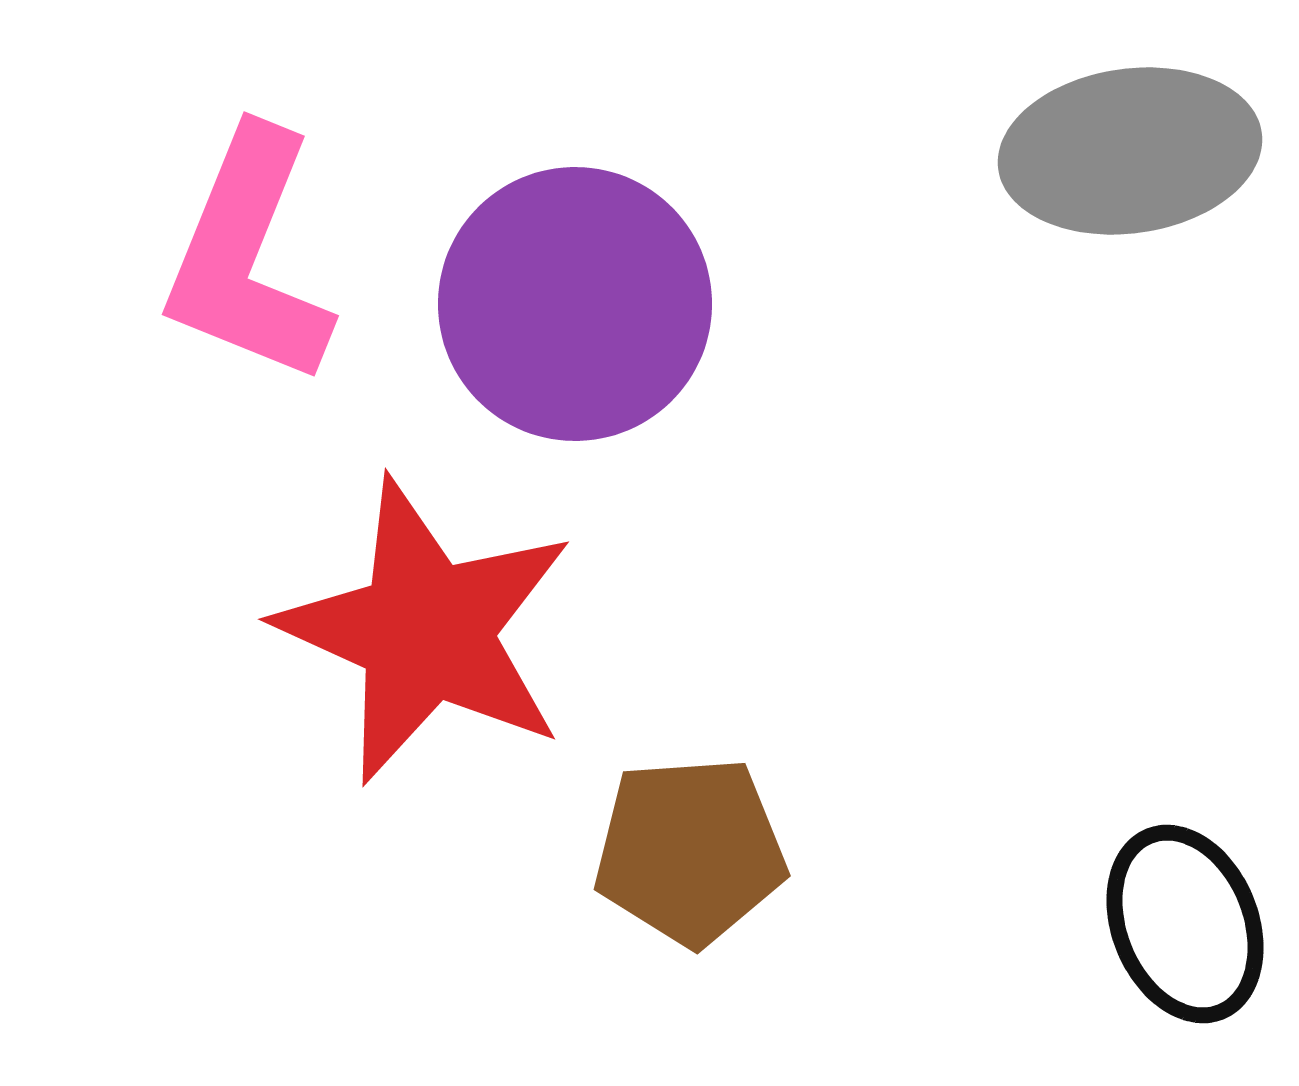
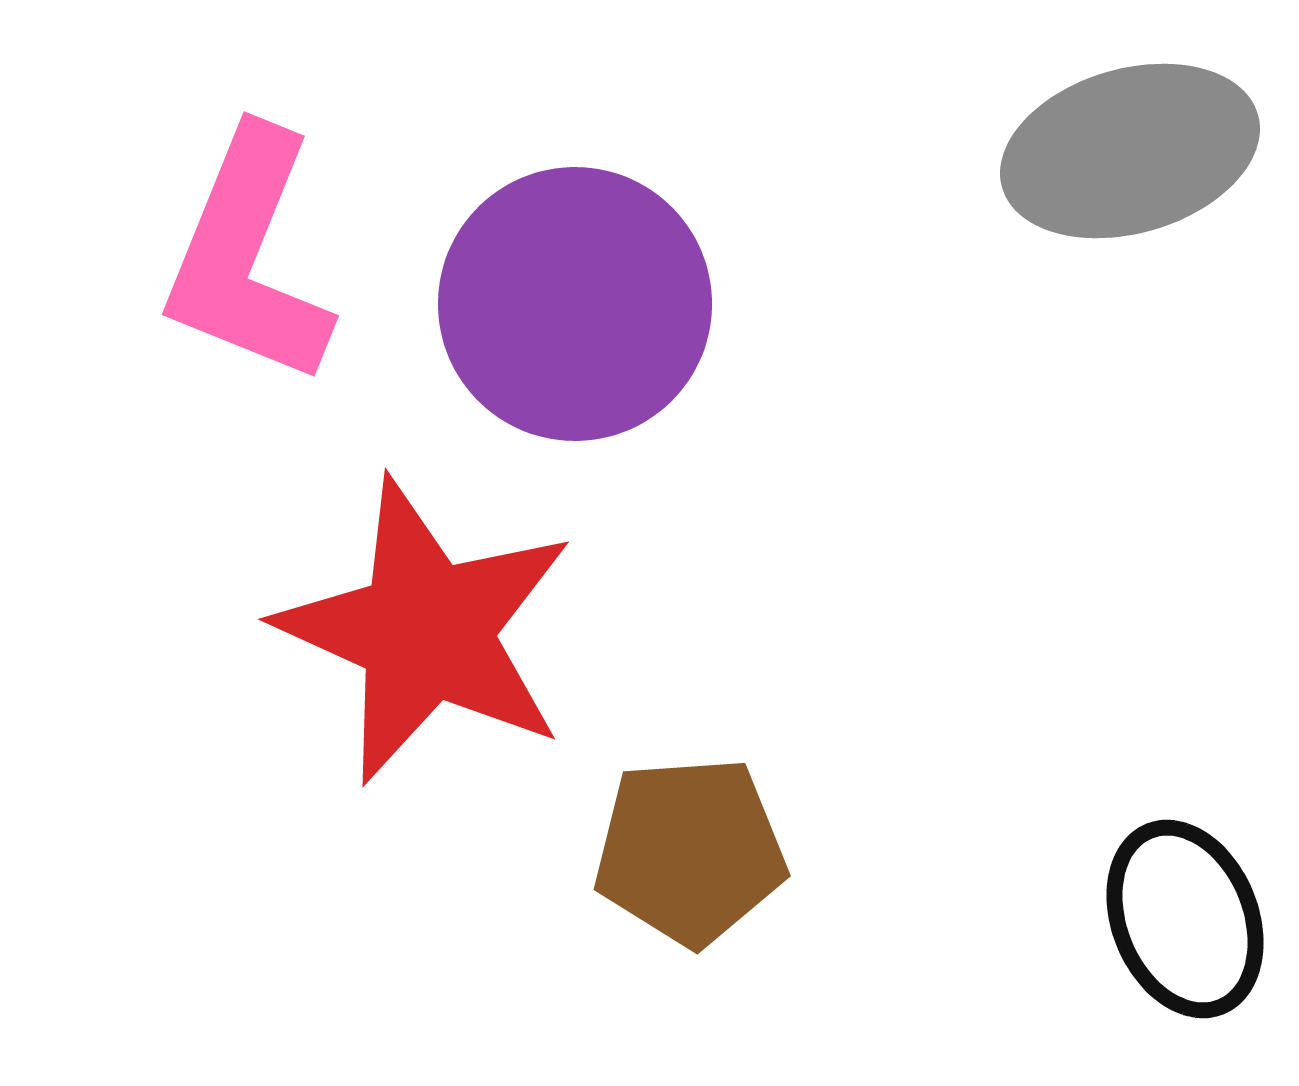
gray ellipse: rotated 8 degrees counterclockwise
black ellipse: moved 5 px up
